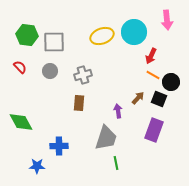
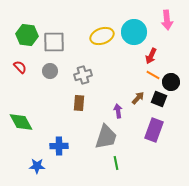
gray trapezoid: moved 1 px up
